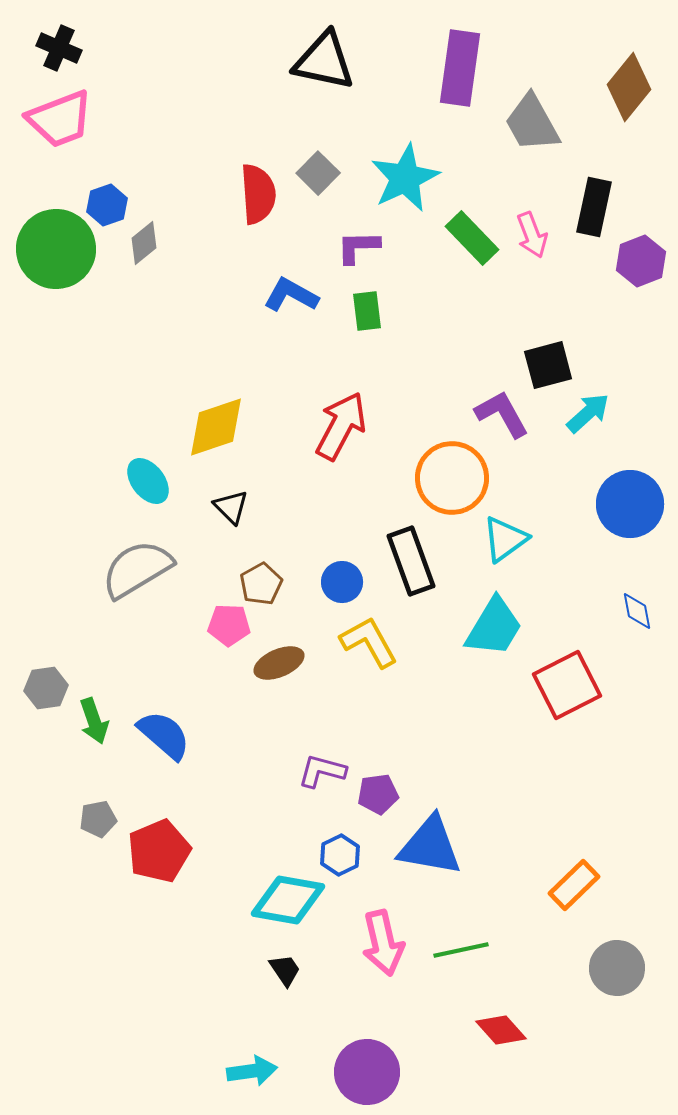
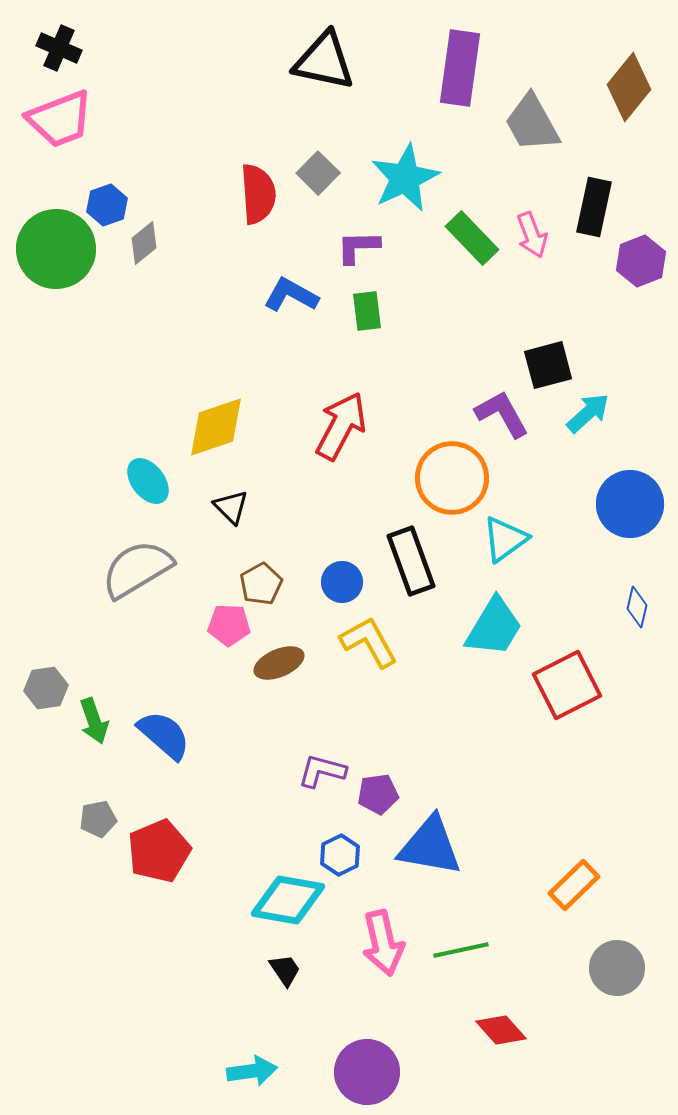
blue diamond at (637, 611): moved 4 px up; rotated 24 degrees clockwise
